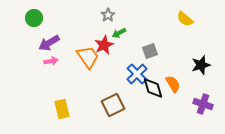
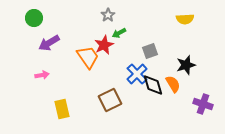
yellow semicircle: rotated 42 degrees counterclockwise
pink arrow: moved 9 px left, 14 px down
black star: moved 15 px left
black diamond: moved 3 px up
brown square: moved 3 px left, 5 px up
